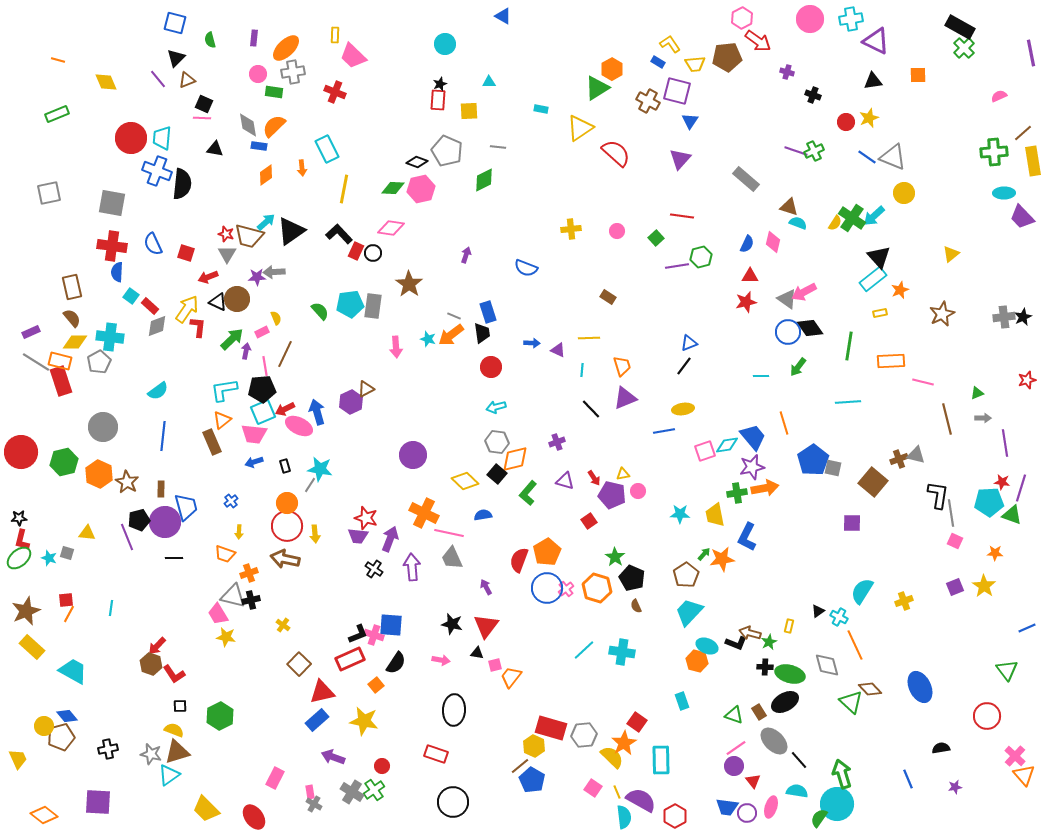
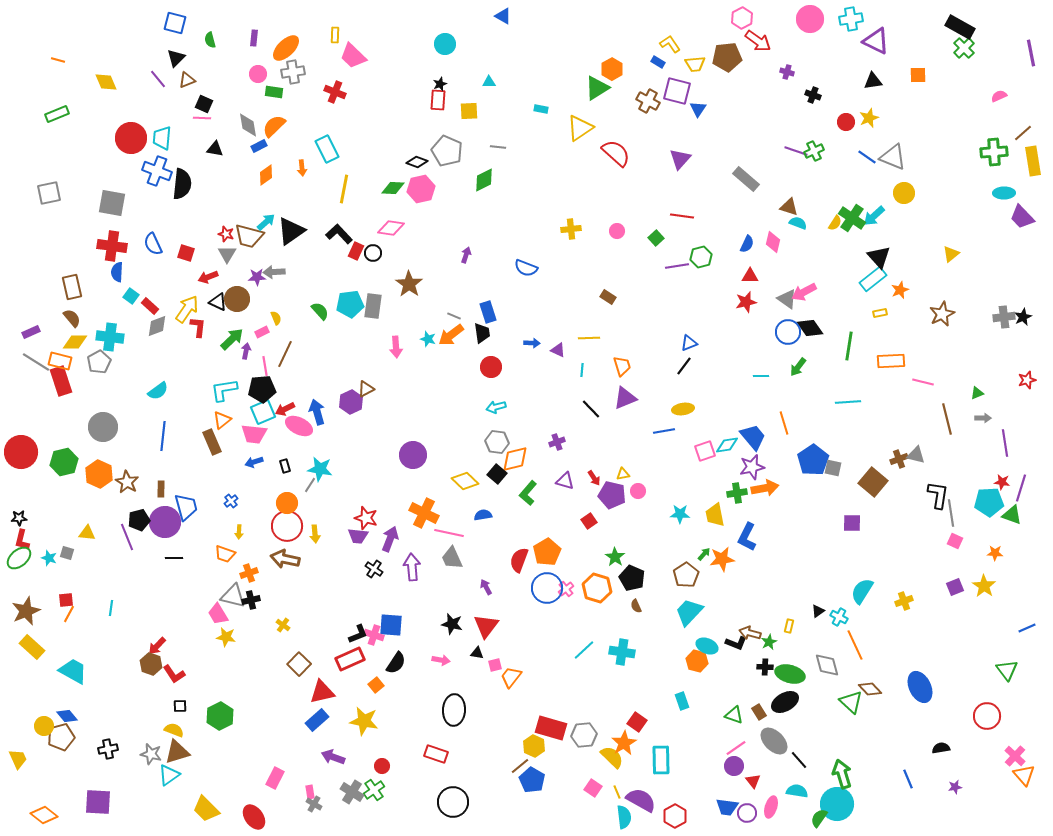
blue triangle at (690, 121): moved 8 px right, 12 px up
blue rectangle at (259, 146): rotated 35 degrees counterclockwise
